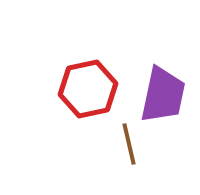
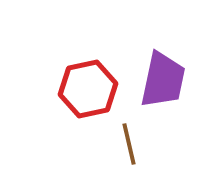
purple trapezoid: moved 15 px up
